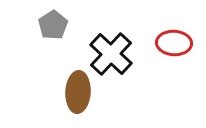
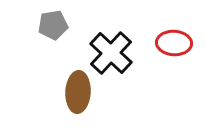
gray pentagon: rotated 24 degrees clockwise
black cross: moved 1 px up
